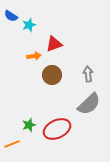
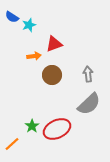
blue semicircle: moved 1 px right, 1 px down
green star: moved 3 px right, 1 px down; rotated 16 degrees counterclockwise
orange line: rotated 21 degrees counterclockwise
